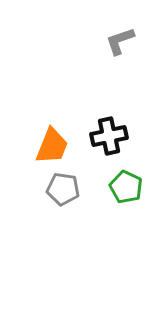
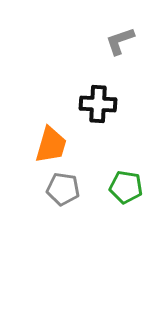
black cross: moved 11 px left, 32 px up; rotated 15 degrees clockwise
orange trapezoid: moved 1 px left, 1 px up; rotated 6 degrees counterclockwise
green pentagon: rotated 16 degrees counterclockwise
